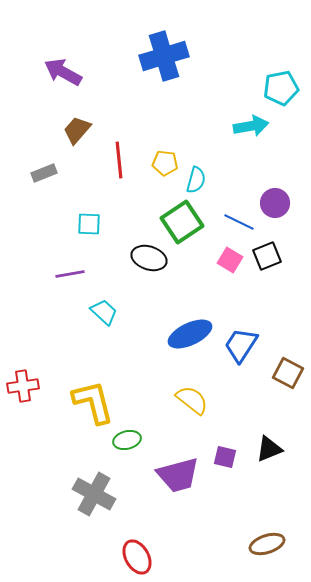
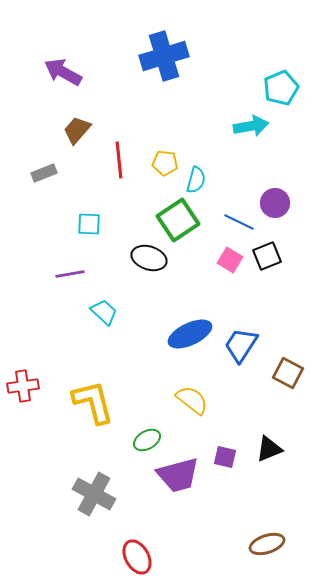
cyan pentagon: rotated 12 degrees counterclockwise
green square: moved 4 px left, 2 px up
green ellipse: moved 20 px right; rotated 16 degrees counterclockwise
